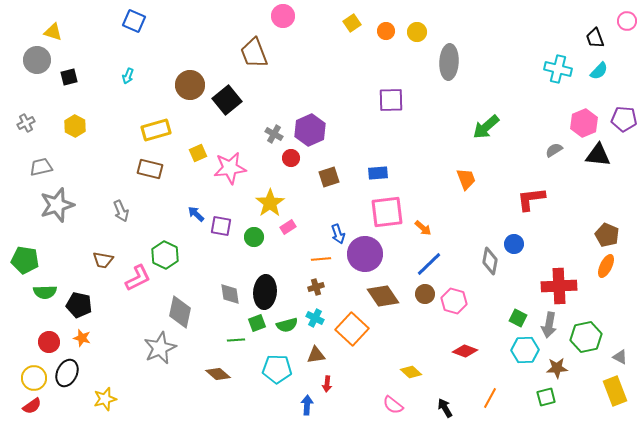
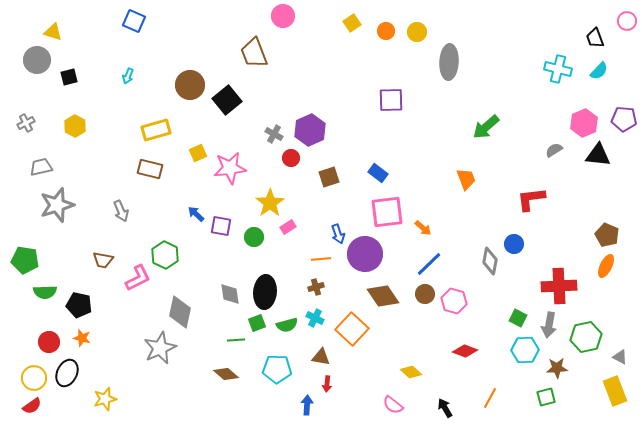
blue rectangle at (378, 173): rotated 42 degrees clockwise
brown triangle at (316, 355): moved 5 px right, 2 px down; rotated 18 degrees clockwise
brown diamond at (218, 374): moved 8 px right
